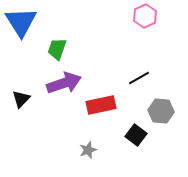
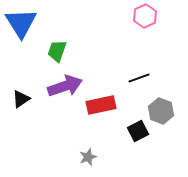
blue triangle: moved 1 px down
green trapezoid: moved 2 px down
black line: rotated 10 degrees clockwise
purple arrow: moved 1 px right, 3 px down
black triangle: rotated 12 degrees clockwise
gray hexagon: rotated 15 degrees clockwise
black square: moved 2 px right, 4 px up; rotated 25 degrees clockwise
gray star: moved 7 px down
